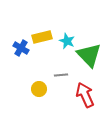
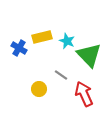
blue cross: moved 2 px left
gray line: rotated 40 degrees clockwise
red arrow: moved 1 px left, 1 px up
